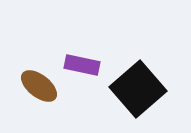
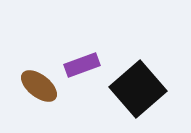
purple rectangle: rotated 32 degrees counterclockwise
